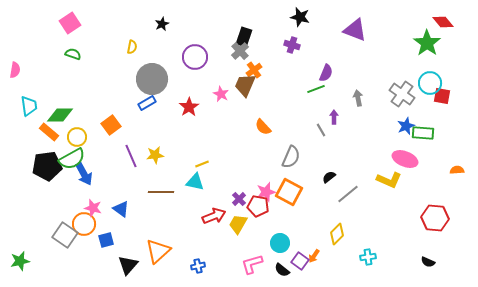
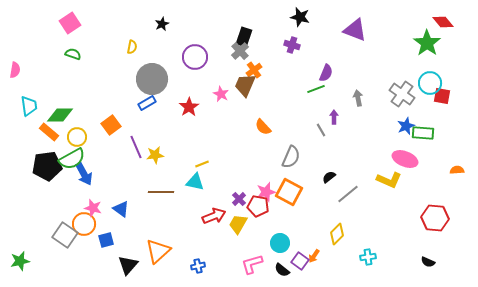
purple line at (131, 156): moved 5 px right, 9 px up
